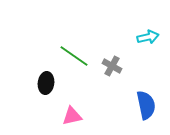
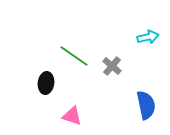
gray cross: rotated 12 degrees clockwise
pink triangle: rotated 30 degrees clockwise
